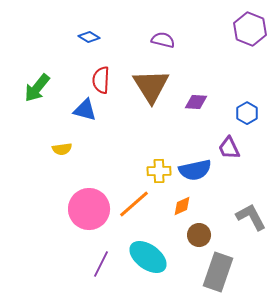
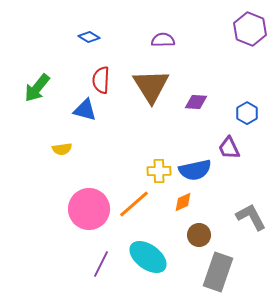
purple semicircle: rotated 15 degrees counterclockwise
orange diamond: moved 1 px right, 4 px up
